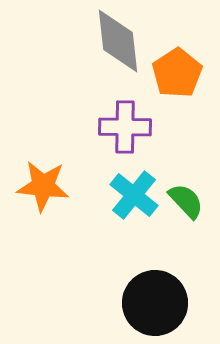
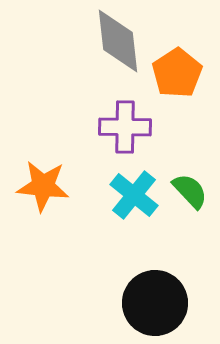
green semicircle: moved 4 px right, 10 px up
